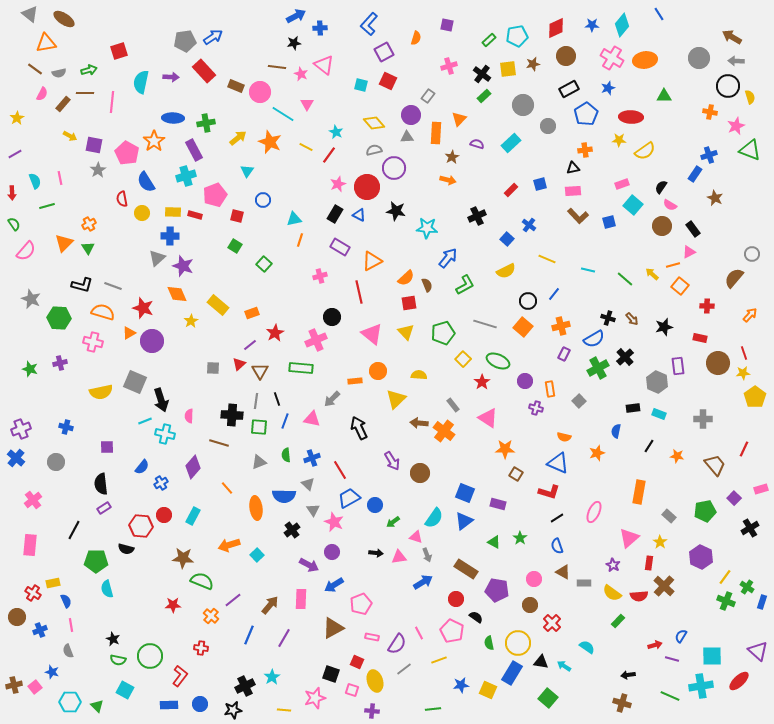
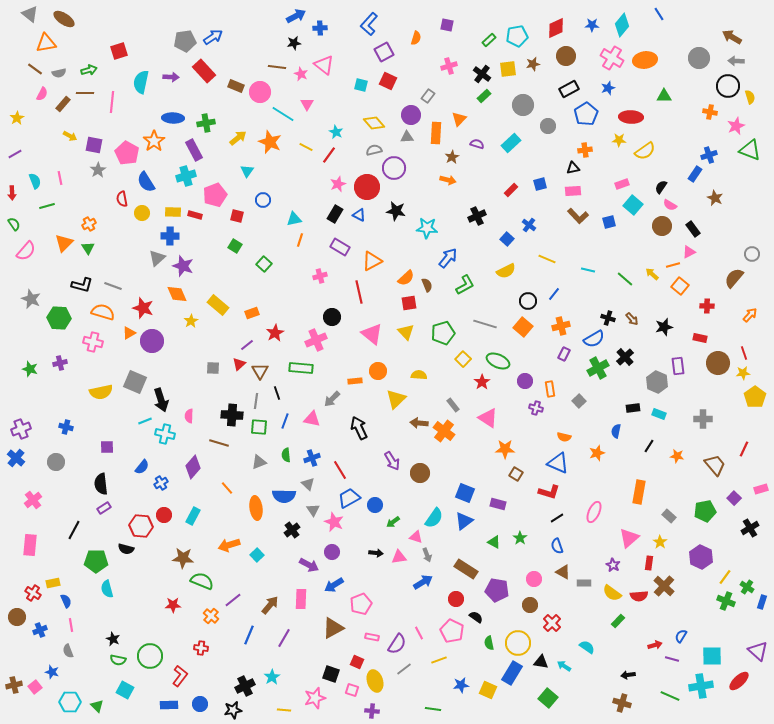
purple line at (250, 345): moved 3 px left
black line at (277, 399): moved 6 px up
green line at (433, 709): rotated 14 degrees clockwise
